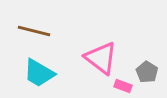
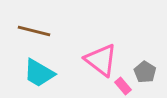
pink triangle: moved 2 px down
gray pentagon: moved 2 px left
pink rectangle: rotated 30 degrees clockwise
